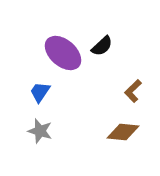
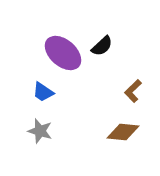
blue trapezoid: moved 3 px right; rotated 90 degrees counterclockwise
